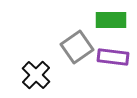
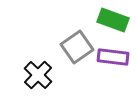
green rectangle: moved 2 px right; rotated 20 degrees clockwise
black cross: moved 2 px right
